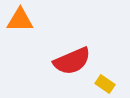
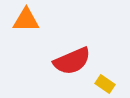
orange triangle: moved 6 px right
